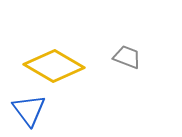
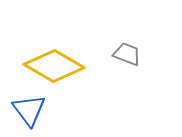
gray trapezoid: moved 3 px up
